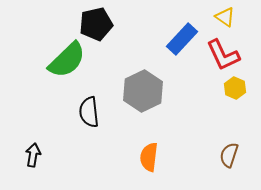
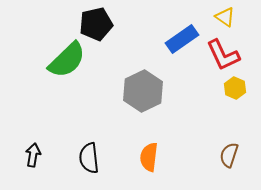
blue rectangle: rotated 12 degrees clockwise
black semicircle: moved 46 px down
